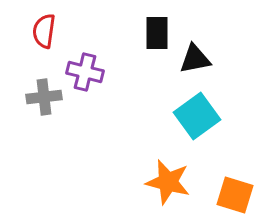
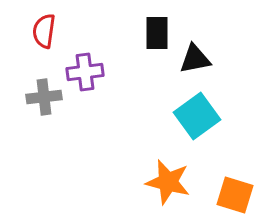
purple cross: rotated 21 degrees counterclockwise
